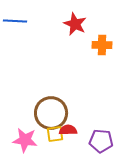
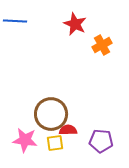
orange cross: rotated 30 degrees counterclockwise
brown circle: moved 1 px down
yellow square: moved 9 px down
